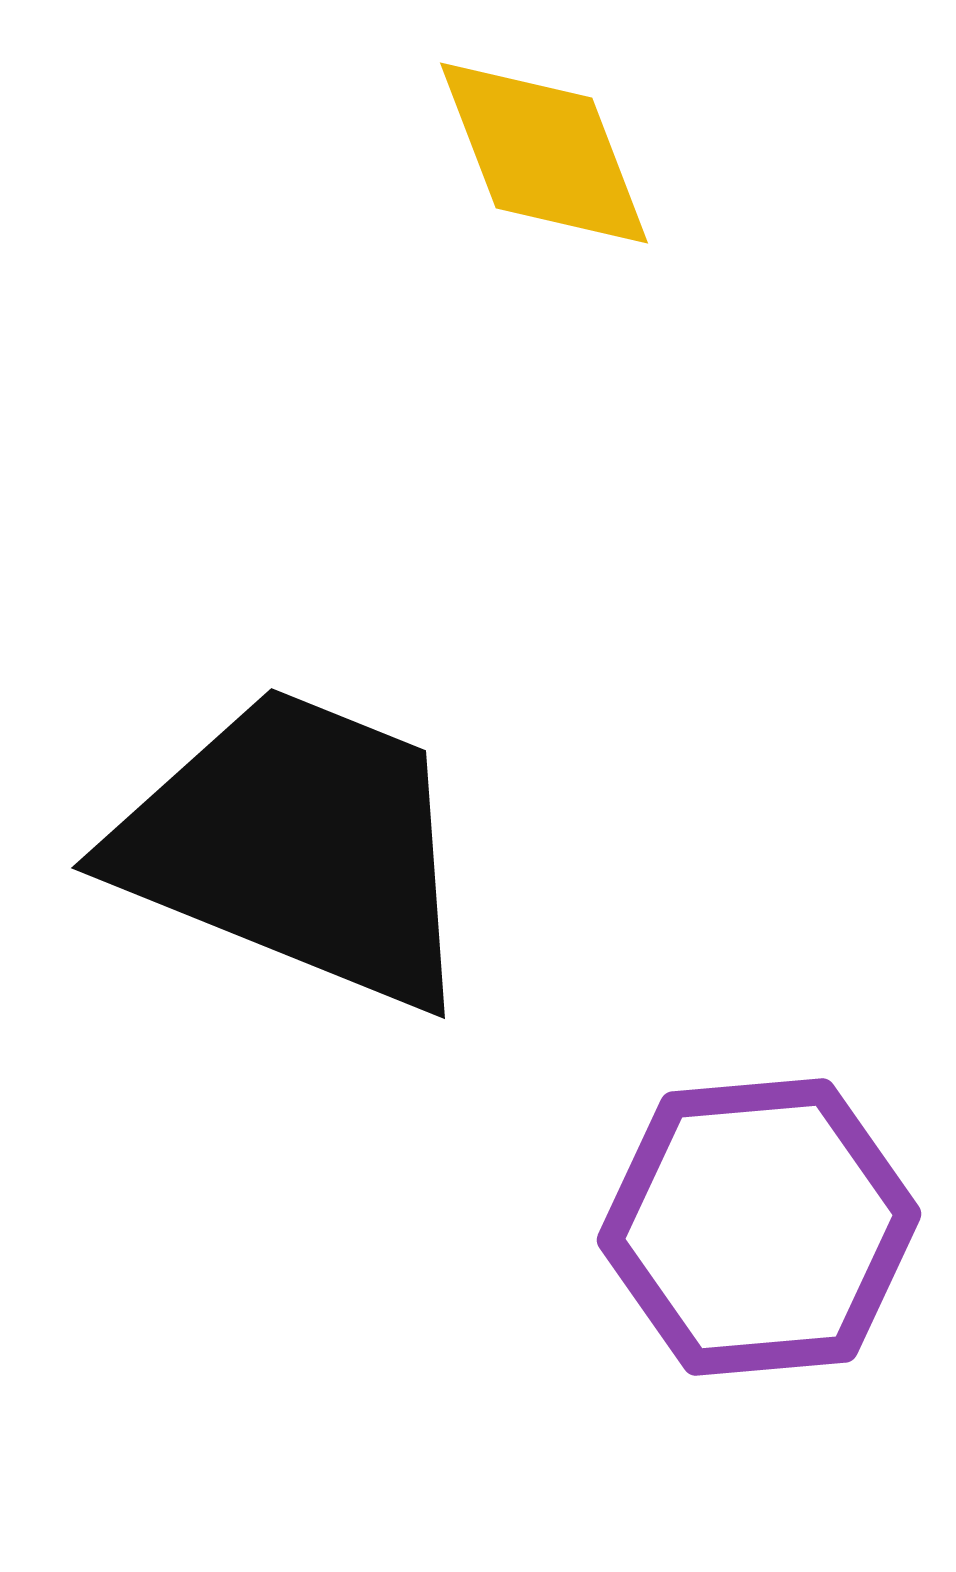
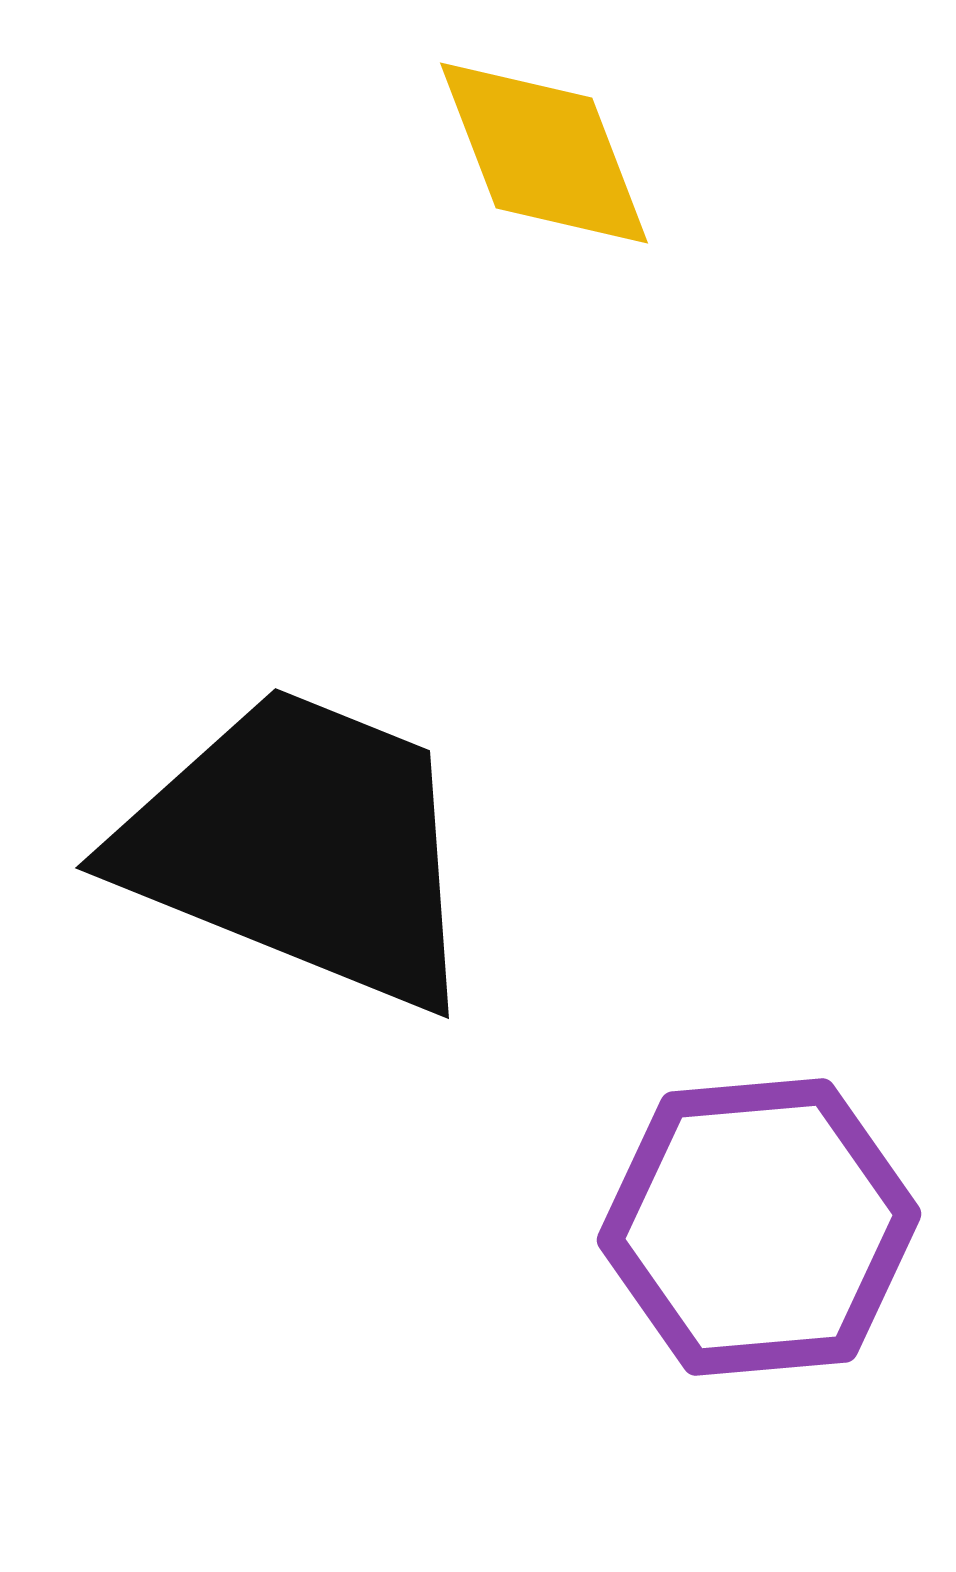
black trapezoid: moved 4 px right
